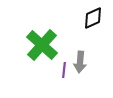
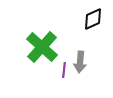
black diamond: moved 1 px down
green cross: moved 2 px down
